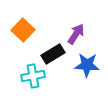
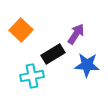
orange square: moved 2 px left
cyan cross: moved 1 px left
